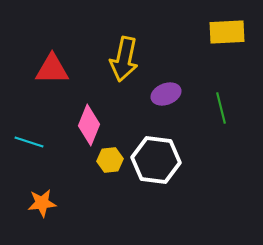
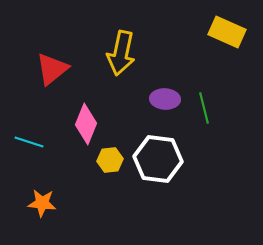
yellow rectangle: rotated 27 degrees clockwise
yellow arrow: moved 3 px left, 6 px up
red triangle: rotated 39 degrees counterclockwise
purple ellipse: moved 1 px left, 5 px down; rotated 24 degrees clockwise
green line: moved 17 px left
pink diamond: moved 3 px left, 1 px up
white hexagon: moved 2 px right, 1 px up
orange star: rotated 12 degrees clockwise
